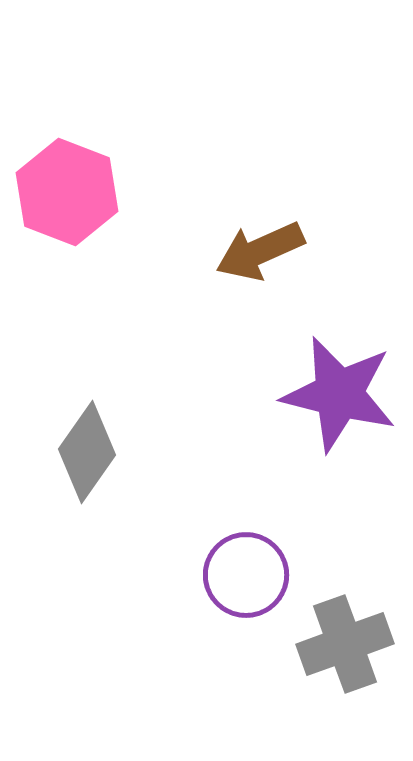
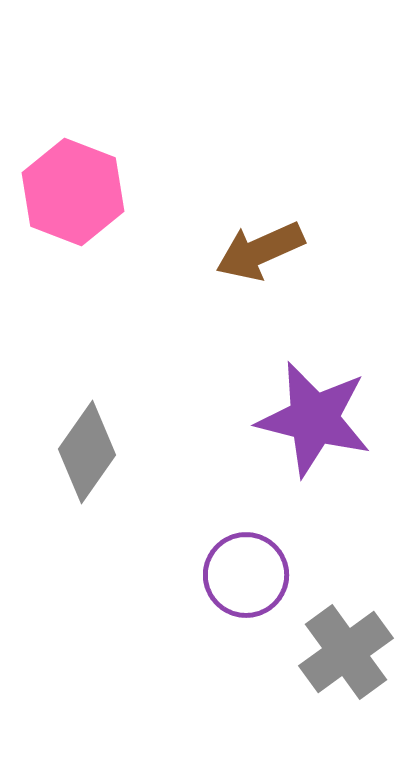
pink hexagon: moved 6 px right
purple star: moved 25 px left, 25 px down
gray cross: moved 1 px right, 8 px down; rotated 16 degrees counterclockwise
